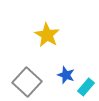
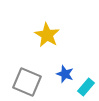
blue star: moved 1 px left, 1 px up
gray square: rotated 20 degrees counterclockwise
